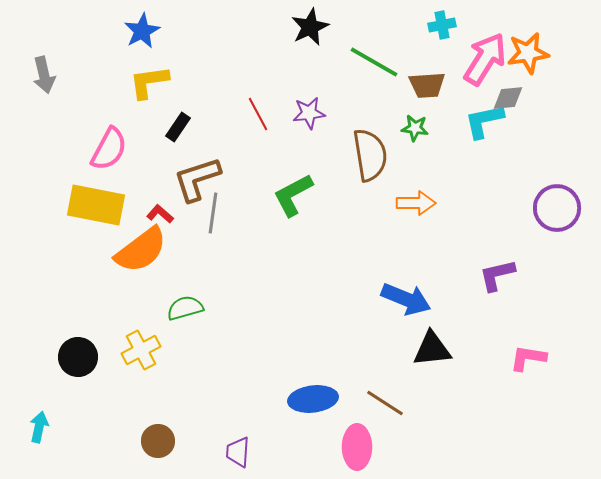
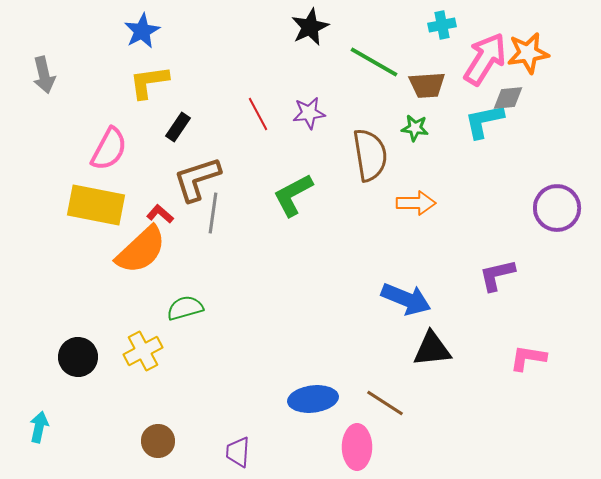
orange semicircle: rotated 6 degrees counterclockwise
yellow cross: moved 2 px right, 1 px down
